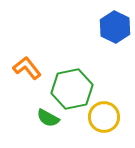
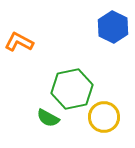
blue hexagon: moved 2 px left
orange L-shape: moved 8 px left, 26 px up; rotated 24 degrees counterclockwise
